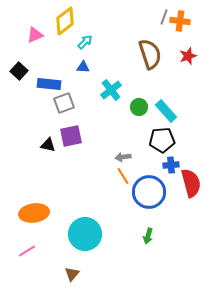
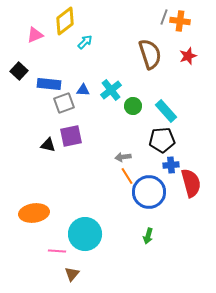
blue triangle: moved 23 px down
green circle: moved 6 px left, 1 px up
orange line: moved 4 px right
pink line: moved 30 px right; rotated 36 degrees clockwise
